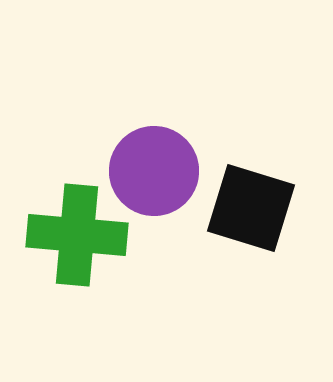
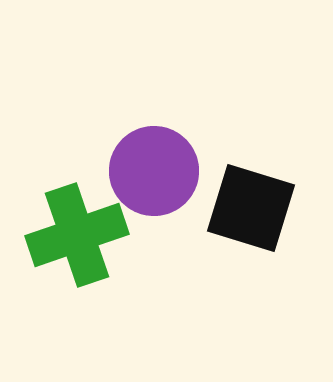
green cross: rotated 24 degrees counterclockwise
